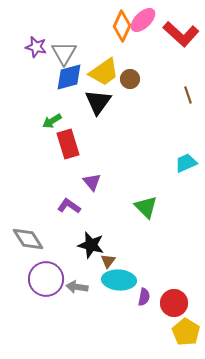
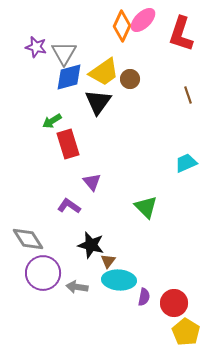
red L-shape: rotated 66 degrees clockwise
purple circle: moved 3 px left, 6 px up
